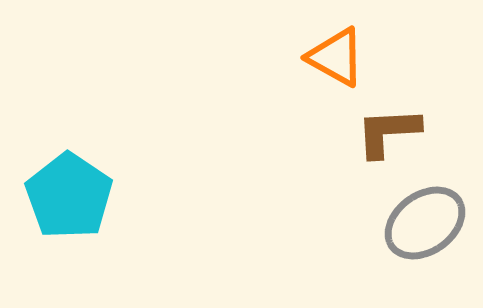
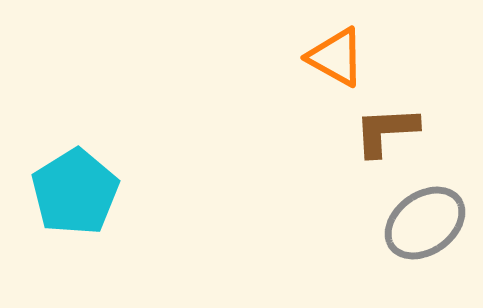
brown L-shape: moved 2 px left, 1 px up
cyan pentagon: moved 6 px right, 4 px up; rotated 6 degrees clockwise
